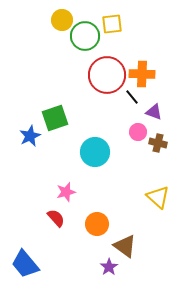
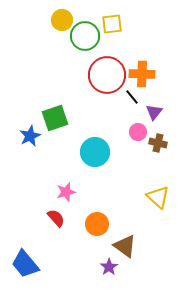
purple triangle: rotated 48 degrees clockwise
